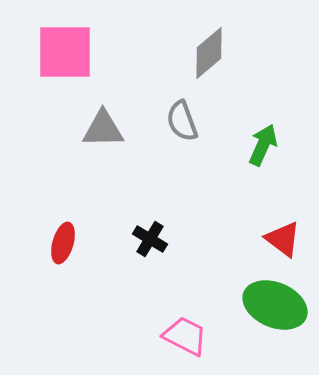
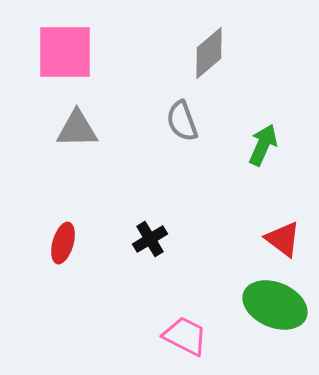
gray triangle: moved 26 px left
black cross: rotated 28 degrees clockwise
